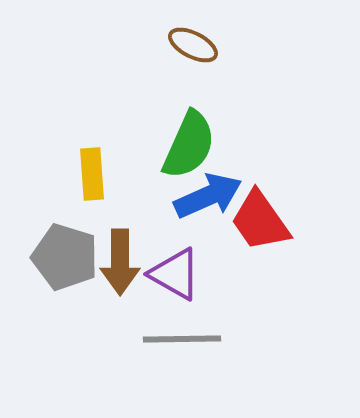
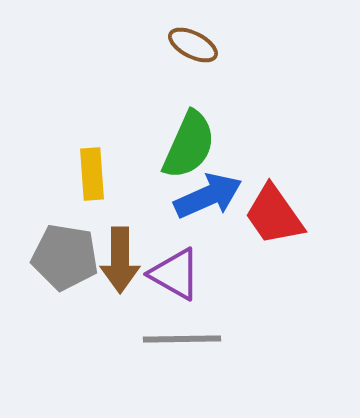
red trapezoid: moved 14 px right, 6 px up
gray pentagon: rotated 8 degrees counterclockwise
brown arrow: moved 2 px up
